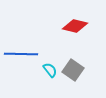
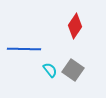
red diamond: rotated 70 degrees counterclockwise
blue line: moved 3 px right, 5 px up
